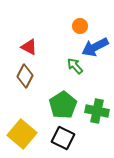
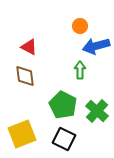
blue arrow: moved 1 px right, 1 px up; rotated 12 degrees clockwise
green arrow: moved 5 px right, 4 px down; rotated 42 degrees clockwise
brown diamond: rotated 35 degrees counterclockwise
green pentagon: rotated 12 degrees counterclockwise
green cross: rotated 30 degrees clockwise
yellow square: rotated 28 degrees clockwise
black square: moved 1 px right, 1 px down
